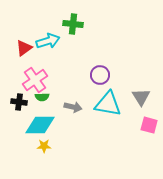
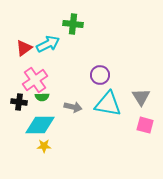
cyan arrow: moved 3 px down; rotated 10 degrees counterclockwise
pink square: moved 4 px left
